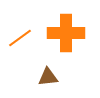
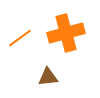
orange cross: rotated 15 degrees counterclockwise
